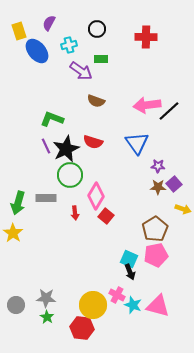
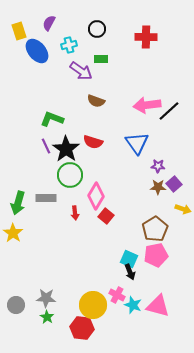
black star: rotated 12 degrees counterclockwise
